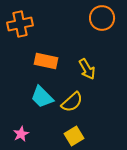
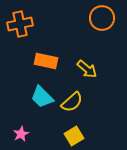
yellow arrow: rotated 20 degrees counterclockwise
